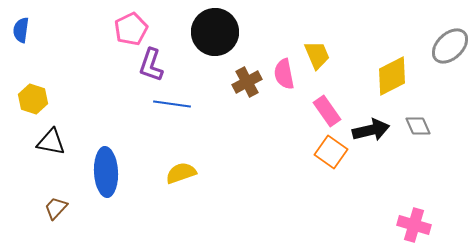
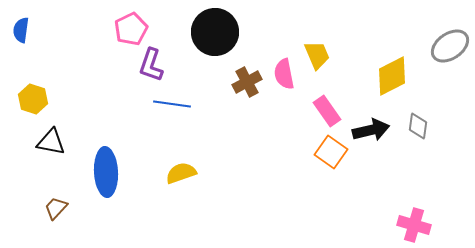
gray ellipse: rotated 9 degrees clockwise
gray diamond: rotated 32 degrees clockwise
